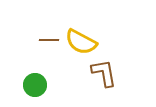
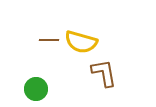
yellow semicircle: rotated 12 degrees counterclockwise
green circle: moved 1 px right, 4 px down
